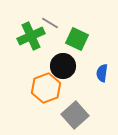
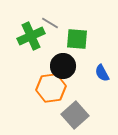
green square: rotated 20 degrees counterclockwise
blue semicircle: rotated 36 degrees counterclockwise
orange hexagon: moved 5 px right; rotated 12 degrees clockwise
